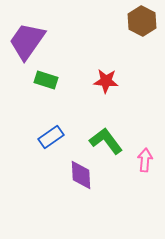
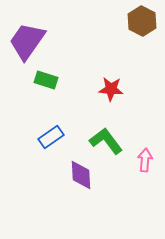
red star: moved 5 px right, 8 px down
